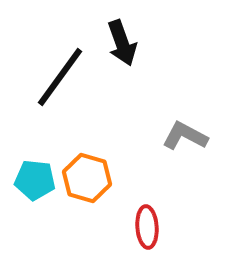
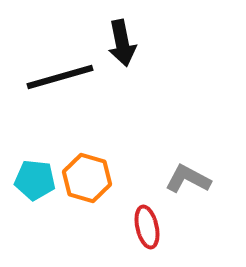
black arrow: rotated 9 degrees clockwise
black line: rotated 38 degrees clockwise
gray L-shape: moved 3 px right, 43 px down
red ellipse: rotated 9 degrees counterclockwise
